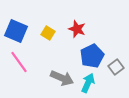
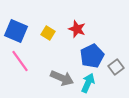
pink line: moved 1 px right, 1 px up
